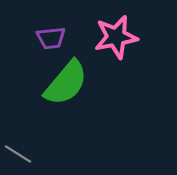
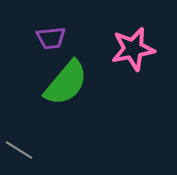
pink star: moved 17 px right, 12 px down
gray line: moved 1 px right, 4 px up
